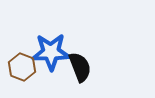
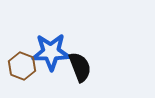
brown hexagon: moved 1 px up
